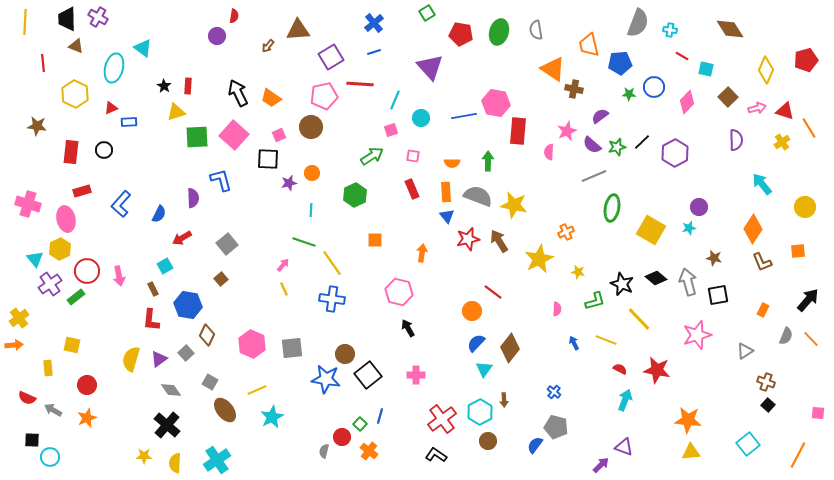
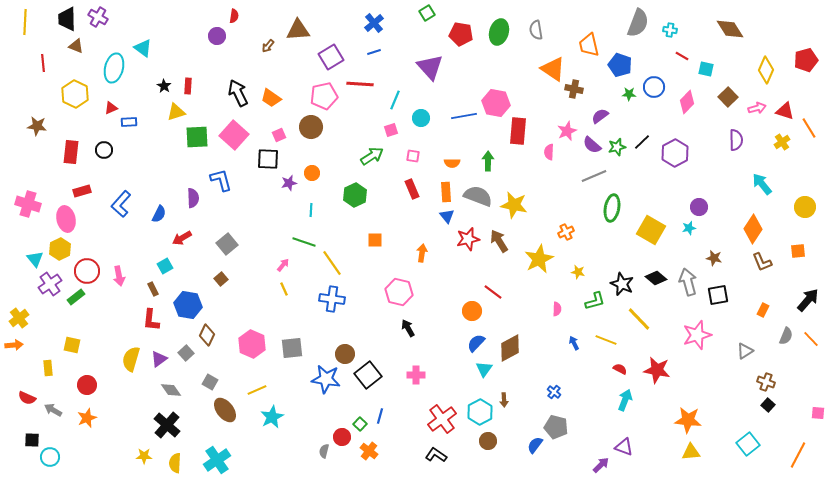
blue pentagon at (620, 63): moved 2 px down; rotated 25 degrees clockwise
brown diamond at (510, 348): rotated 24 degrees clockwise
